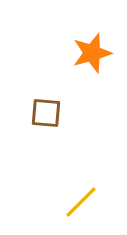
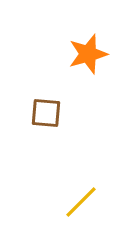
orange star: moved 4 px left, 1 px down
